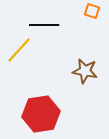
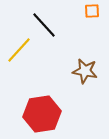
orange square: rotated 21 degrees counterclockwise
black line: rotated 48 degrees clockwise
red hexagon: moved 1 px right
